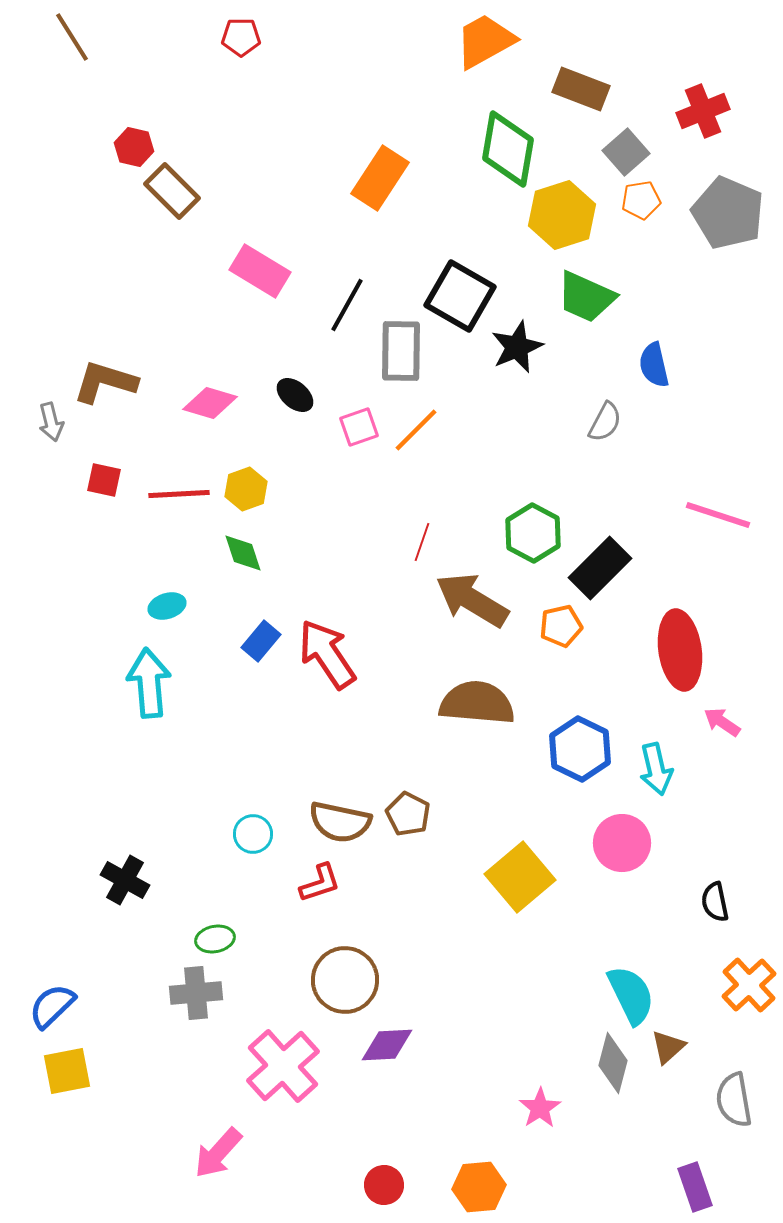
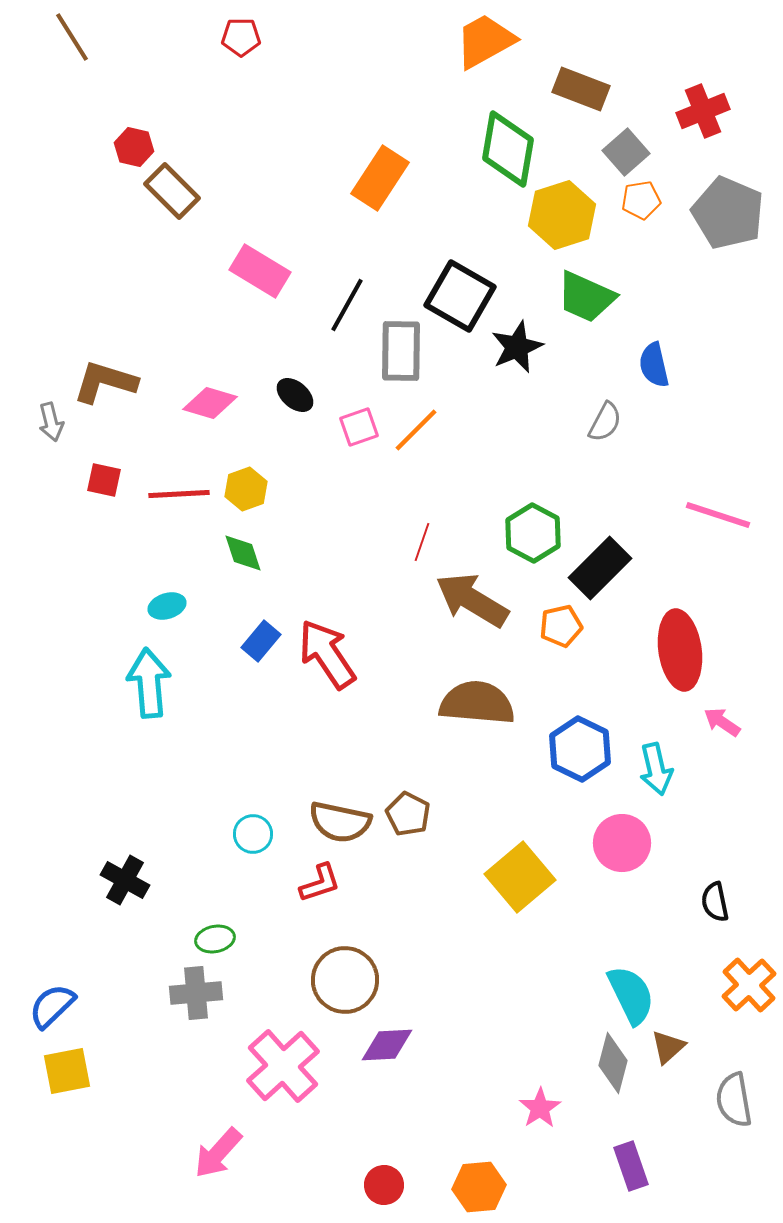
purple rectangle at (695, 1187): moved 64 px left, 21 px up
